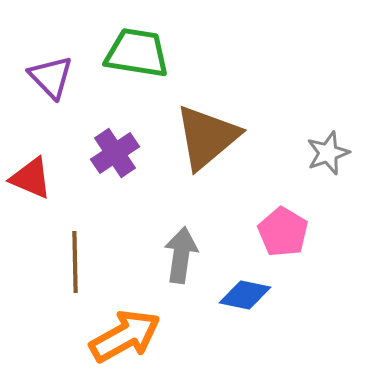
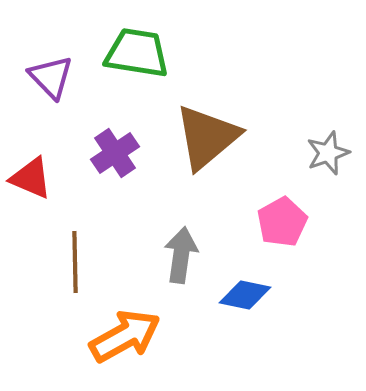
pink pentagon: moved 1 px left, 10 px up; rotated 12 degrees clockwise
